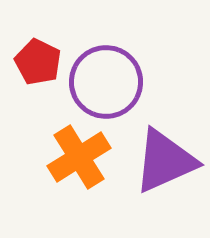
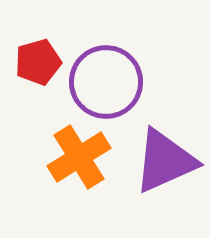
red pentagon: rotated 30 degrees clockwise
